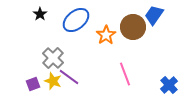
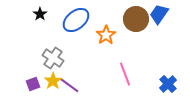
blue trapezoid: moved 5 px right, 1 px up
brown circle: moved 3 px right, 8 px up
gray cross: rotated 10 degrees counterclockwise
purple line: moved 8 px down
yellow star: rotated 18 degrees clockwise
blue cross: moved 1 px left, 1 px up
